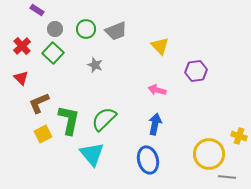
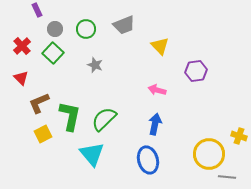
purple rectangle: rotated 32 degrees clockwise
gray trapezoid: moved 8 px right, 6 px up
green L-shape: moved 1 px right, 4 px up
